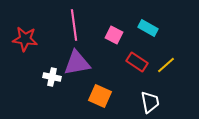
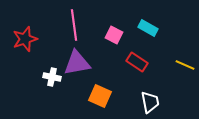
red star: rotated 25 degrees counterclockwise
yellow line: moved 19 px right; rotated 66 degrees clockwise
